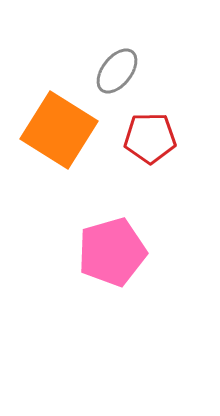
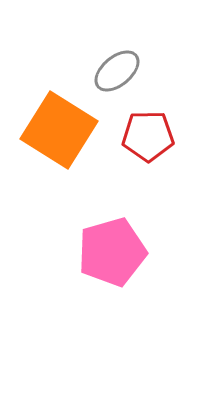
gray ellipse: rotated 12 degrees clockwise
red pentagon: moved 2 px left, 2 px up
